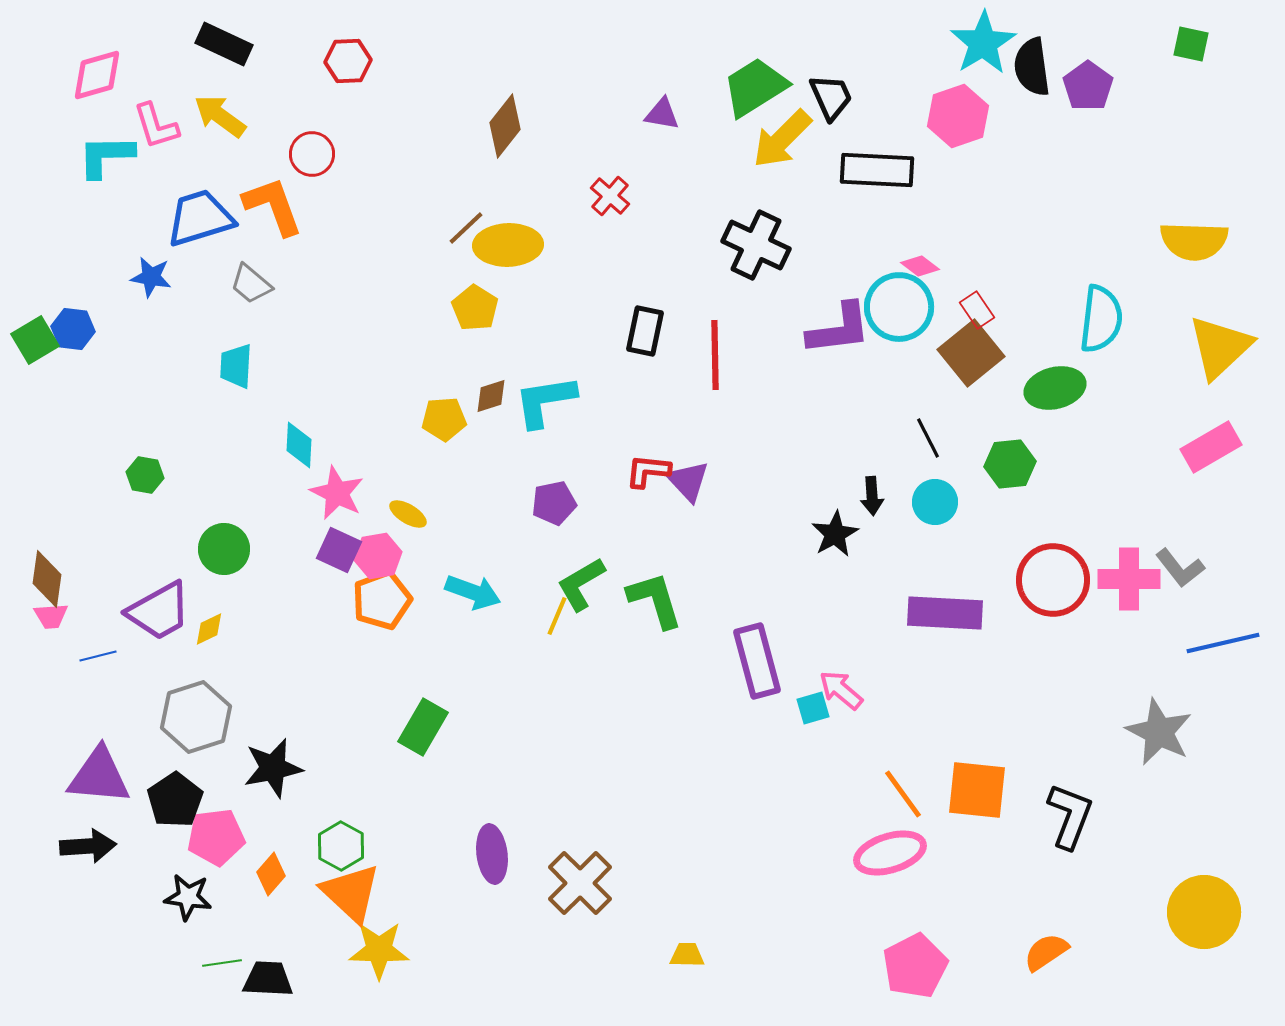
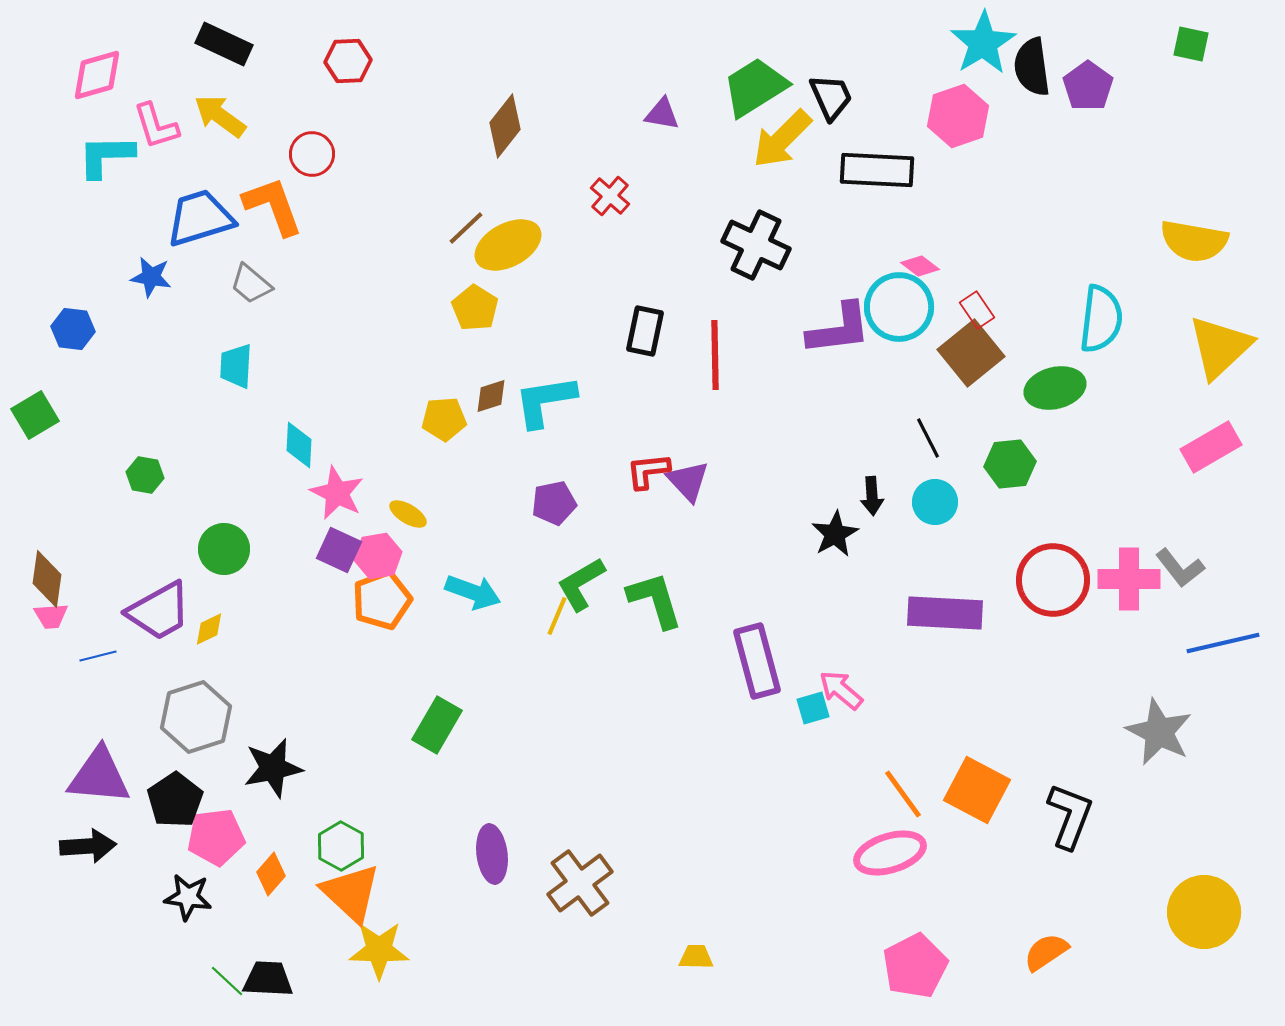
yellow semicircle at (1194, 241): rotated 8 degrees clockwise
yellow ellipse at (508, 245): rotated 26 degrees counterclockwise
green square at (35, 340): moved 75 px down
red L-shape at (648, 471): rotated 12 degrees counterclockwise
green rectangle at (423, 727): moved 14 px right, 2 px up
orange square at (977, 790): rotated 22 degrees clockwise
brown cross at (580, 883): rotated 8 degrees clockwise
yellow trapezoid at (687, 955): moved 9 px right, 2 px down
green line at (222, 963): moved 5 px right, 18 px down; rotated 51 degrees clockwise
